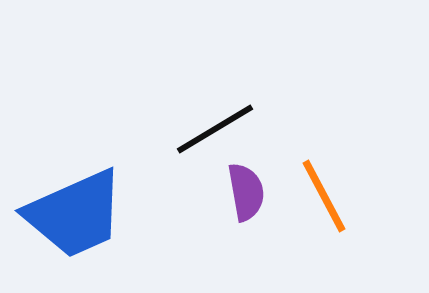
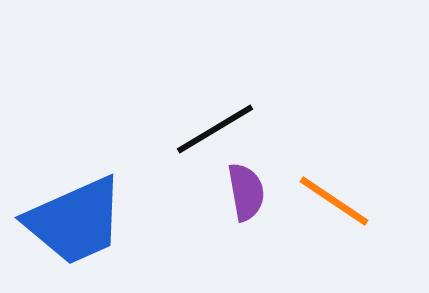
orange line: moved 10 px right, 5 px down; rotated 28 degrees counterclockwise
blue trapezoid: moved 7 px down
